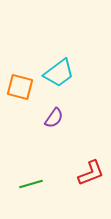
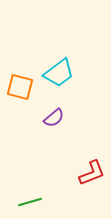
purple semicircle: rotated 15 degrees clockwise
red L-shape: moved 1 px right
green line: moved 1 px left, 18 px down
